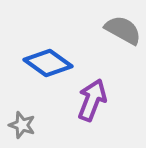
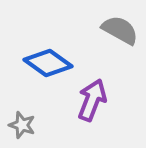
gray semicircle: moved 3 px left
